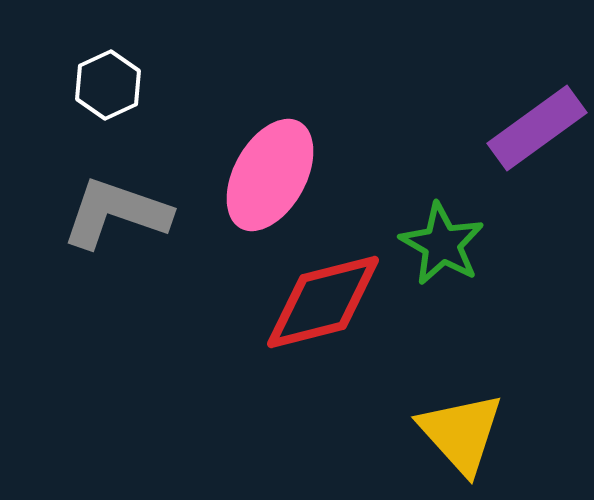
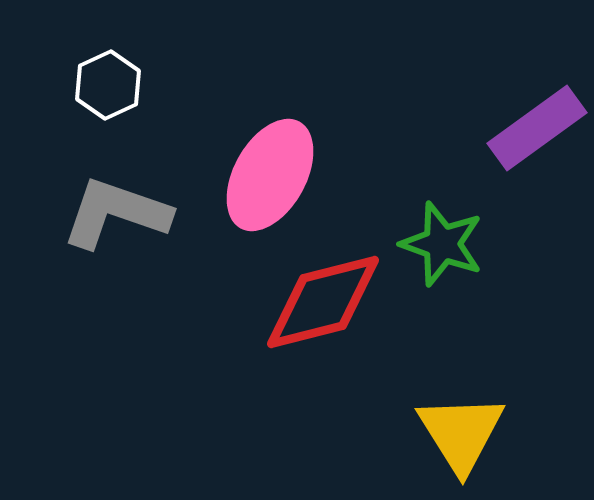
green star: rotated 10 degrees counterclockwise
yellow triangle: rotated 10 degrees clockwise
